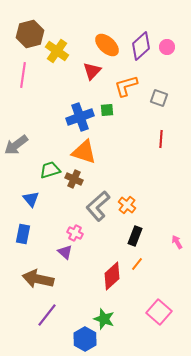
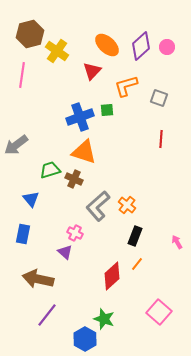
pink line: moved 1 px left
